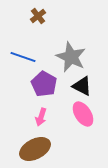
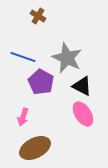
brown cross: rotated 21 degrees counterclockwise
gray star: moved 4 px left, 1 px down
purple pentagon: moved 3 px left, 2 px up
pink arrow: moved 18 px left
brown ellipse: moved 1 px up
